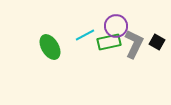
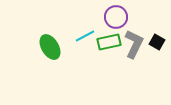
purple circle: moved 9 px up
cyan line: moved 1 px down
